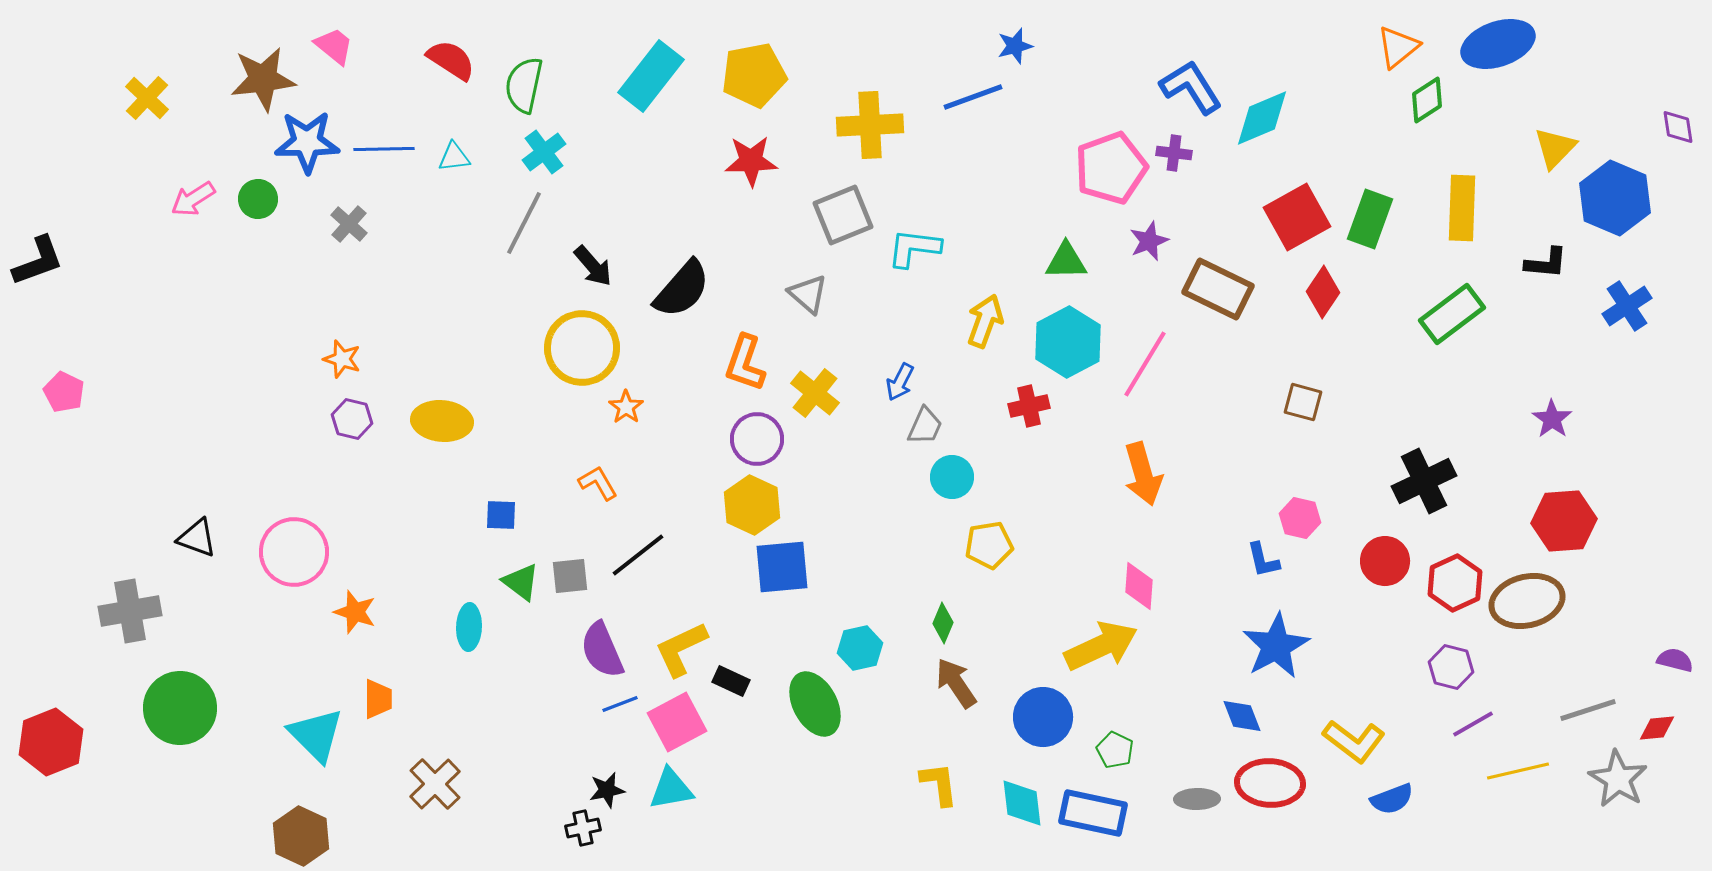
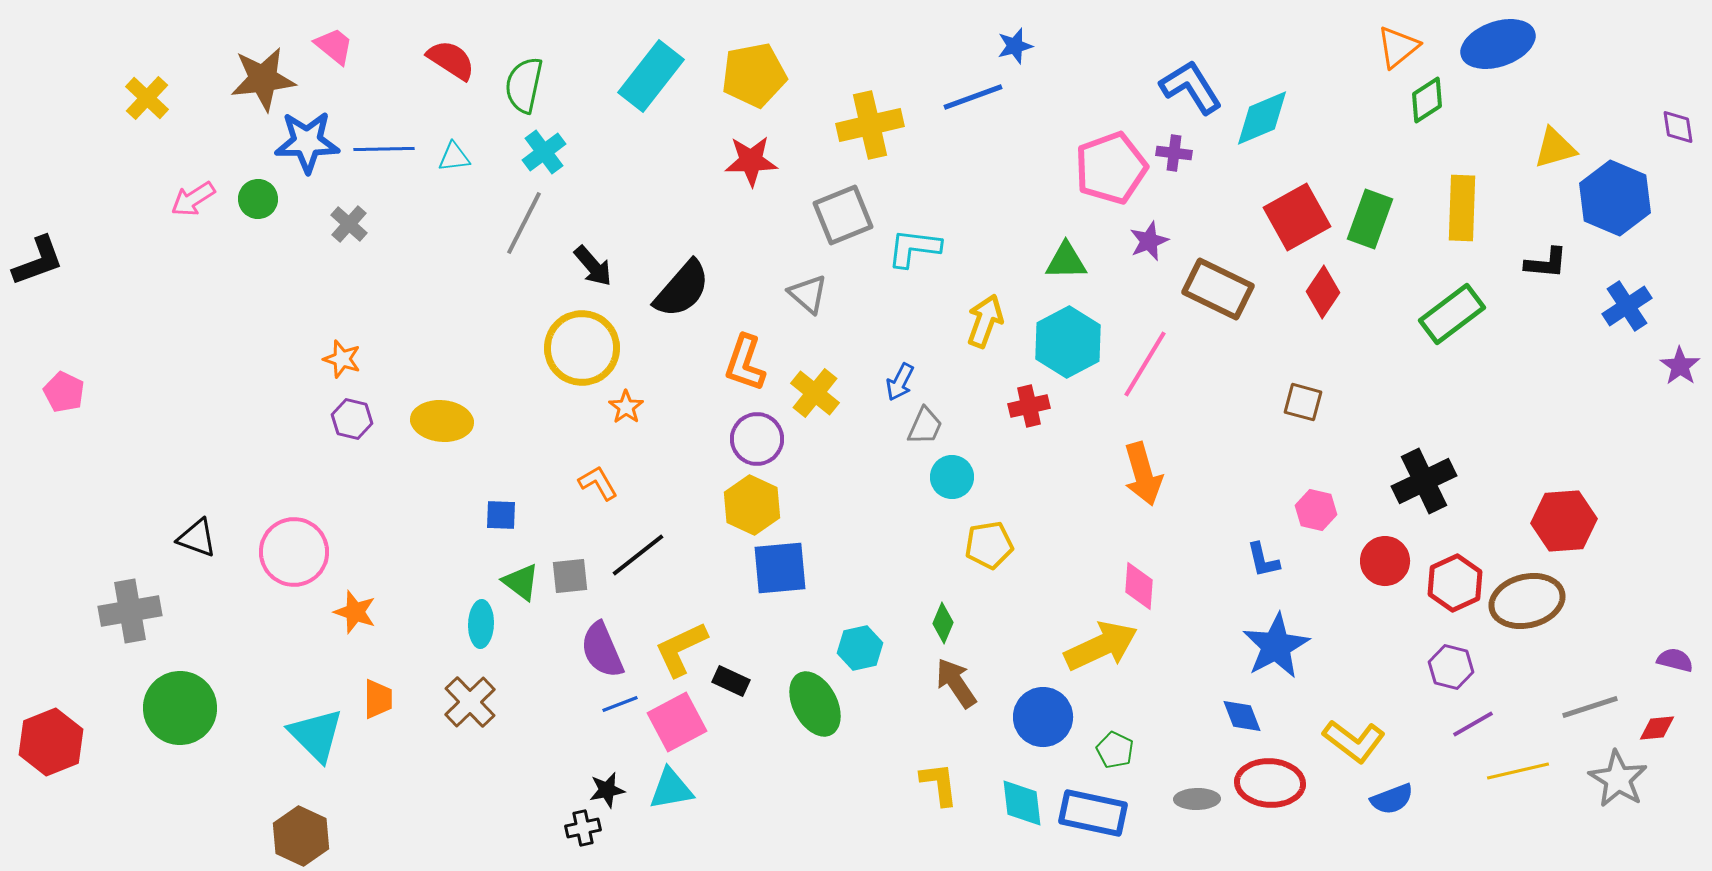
yellow cross at (870, 125): rotated 10 degrees counterclockwise
yellow triangle at (1555, 148): rotated 30 degrees clockwise
purple star at (1552, 419): moved 128 px right, 53 px up
pink hexagon at (1300, 518): moved 16 px right, 8 px up
blue square at (782, 567): moved 2 px left, 1 px down
cyan ellipse at (469, 627): moved 12 px right, 3 px up
gray line at (1588, 710): moved 2 px right, 3 px up
brown cross at (435, 784): moved 35 px right, 82 px up
